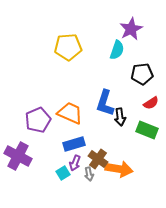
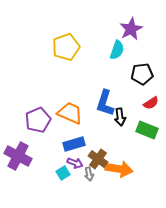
yellow pentagon: moved 2 px left; rotated 16 degrees counterclockwise
purple arrow: rotated 91 degrees counterclockwise
